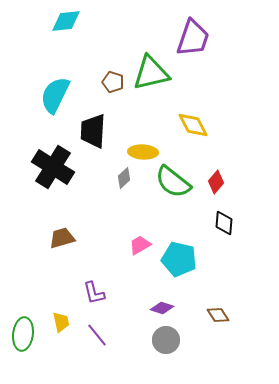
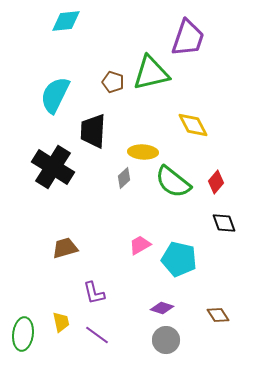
purple trapezoid: moved 5 px left
black diamond: rotated 25 degrees counterclockwise
brown trapezoid: moved 3 px right, 10 px down
purple line: rotated 15 degrees counterclockwise
